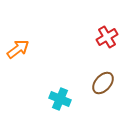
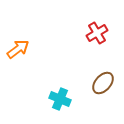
red cross: moved 10 px left, 4 px up
